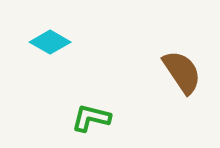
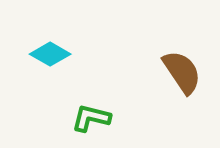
cyan diamond: moved 12 px down
